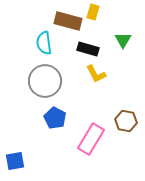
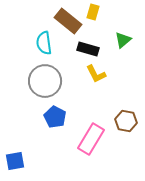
brown rectangle: rotated 24 degrees clockwise
green triangle: rotated 18 degrees clockwise
blue pentagon: moved 1 px up
